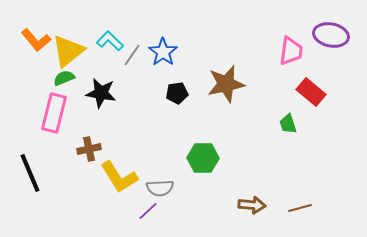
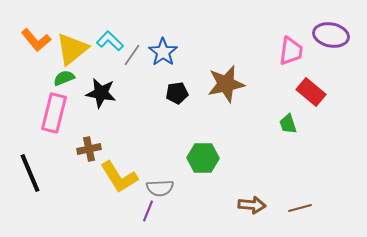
yellow triangle: moved 4 px right, 2 px up
purple line: rotated 25 degrees counterclockwise
